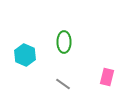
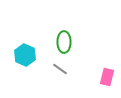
gray line: moved 3 px left, 15 px up
